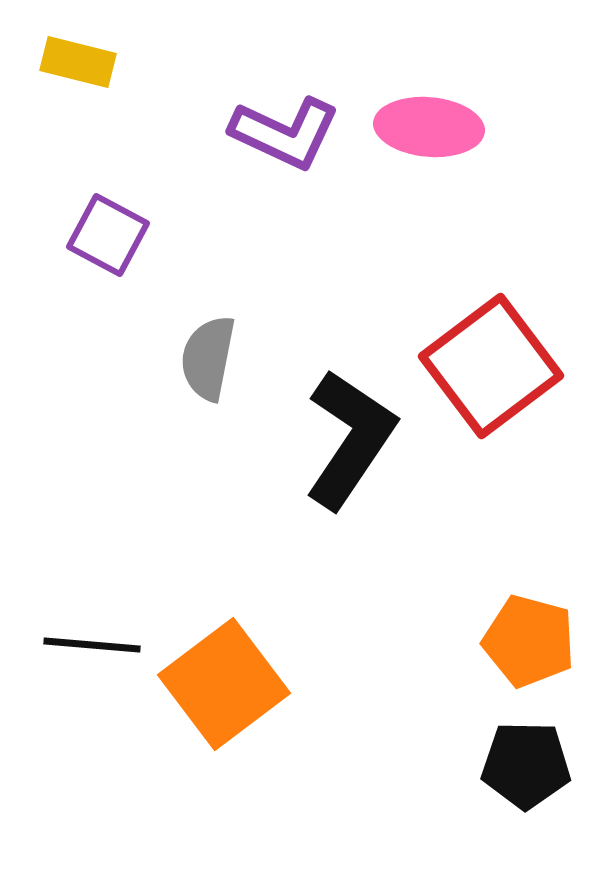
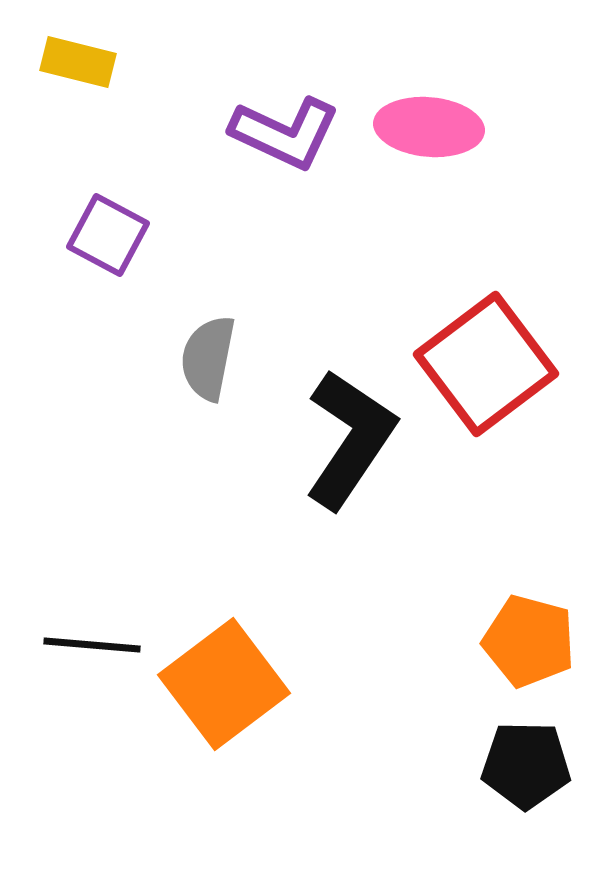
red square: moved 5 px left, 2 px up
